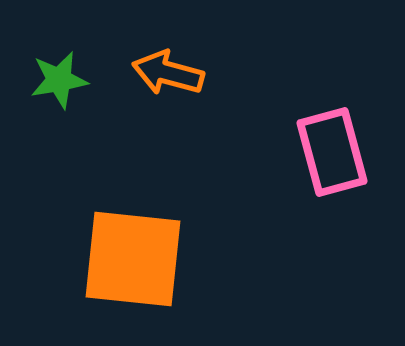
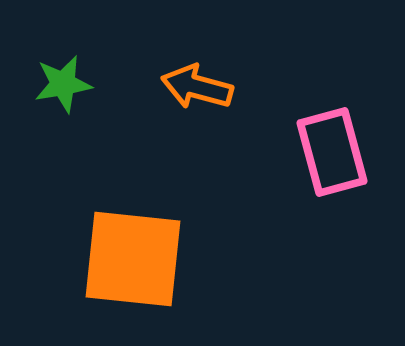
orange arrow: moved 29 px right, 14 px down
green star: moved 4 px right, 4 px down
